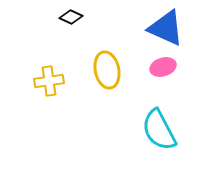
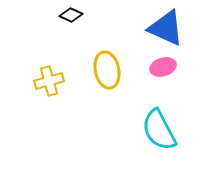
black diamond: moved 2 px up
yellow cross: rotated 8 degrees counterclockwise
